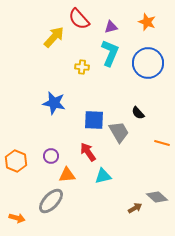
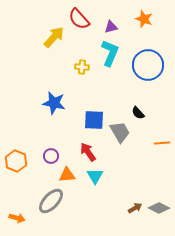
orange star: moved 3 px left, 3 px up
blue circle: moved 2 px down
gray trapezoid: moved 1 px right
orange line: rotated 21 degrees counterclockwise
cyan triangle: moved 8 px left; rotated 48 degrees counterclockwise
gray diamond: moved 2 px right, 11 px down; rotated 15 degrees counterclockwise
